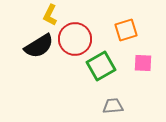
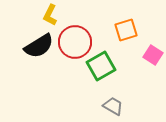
red circle: moved 3 px down
pink square: moved 10 px right, 8 px up; rotated 30 degrees clockwise
gray trapezoid: rotated 35 degrees clockwise
